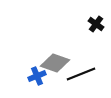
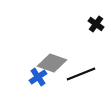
gray diamond: moved 3 px left
blue cross: moved 1 px right, 1 px down; rotated 12 degrees counterclockwise
